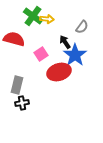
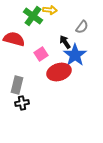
yellow arrow: moved 3 px right, 9 px up
